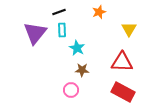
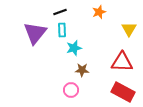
black line: moved 1 px right
cyan star: moved 3 px left; rotated 28 degrees clockwise
